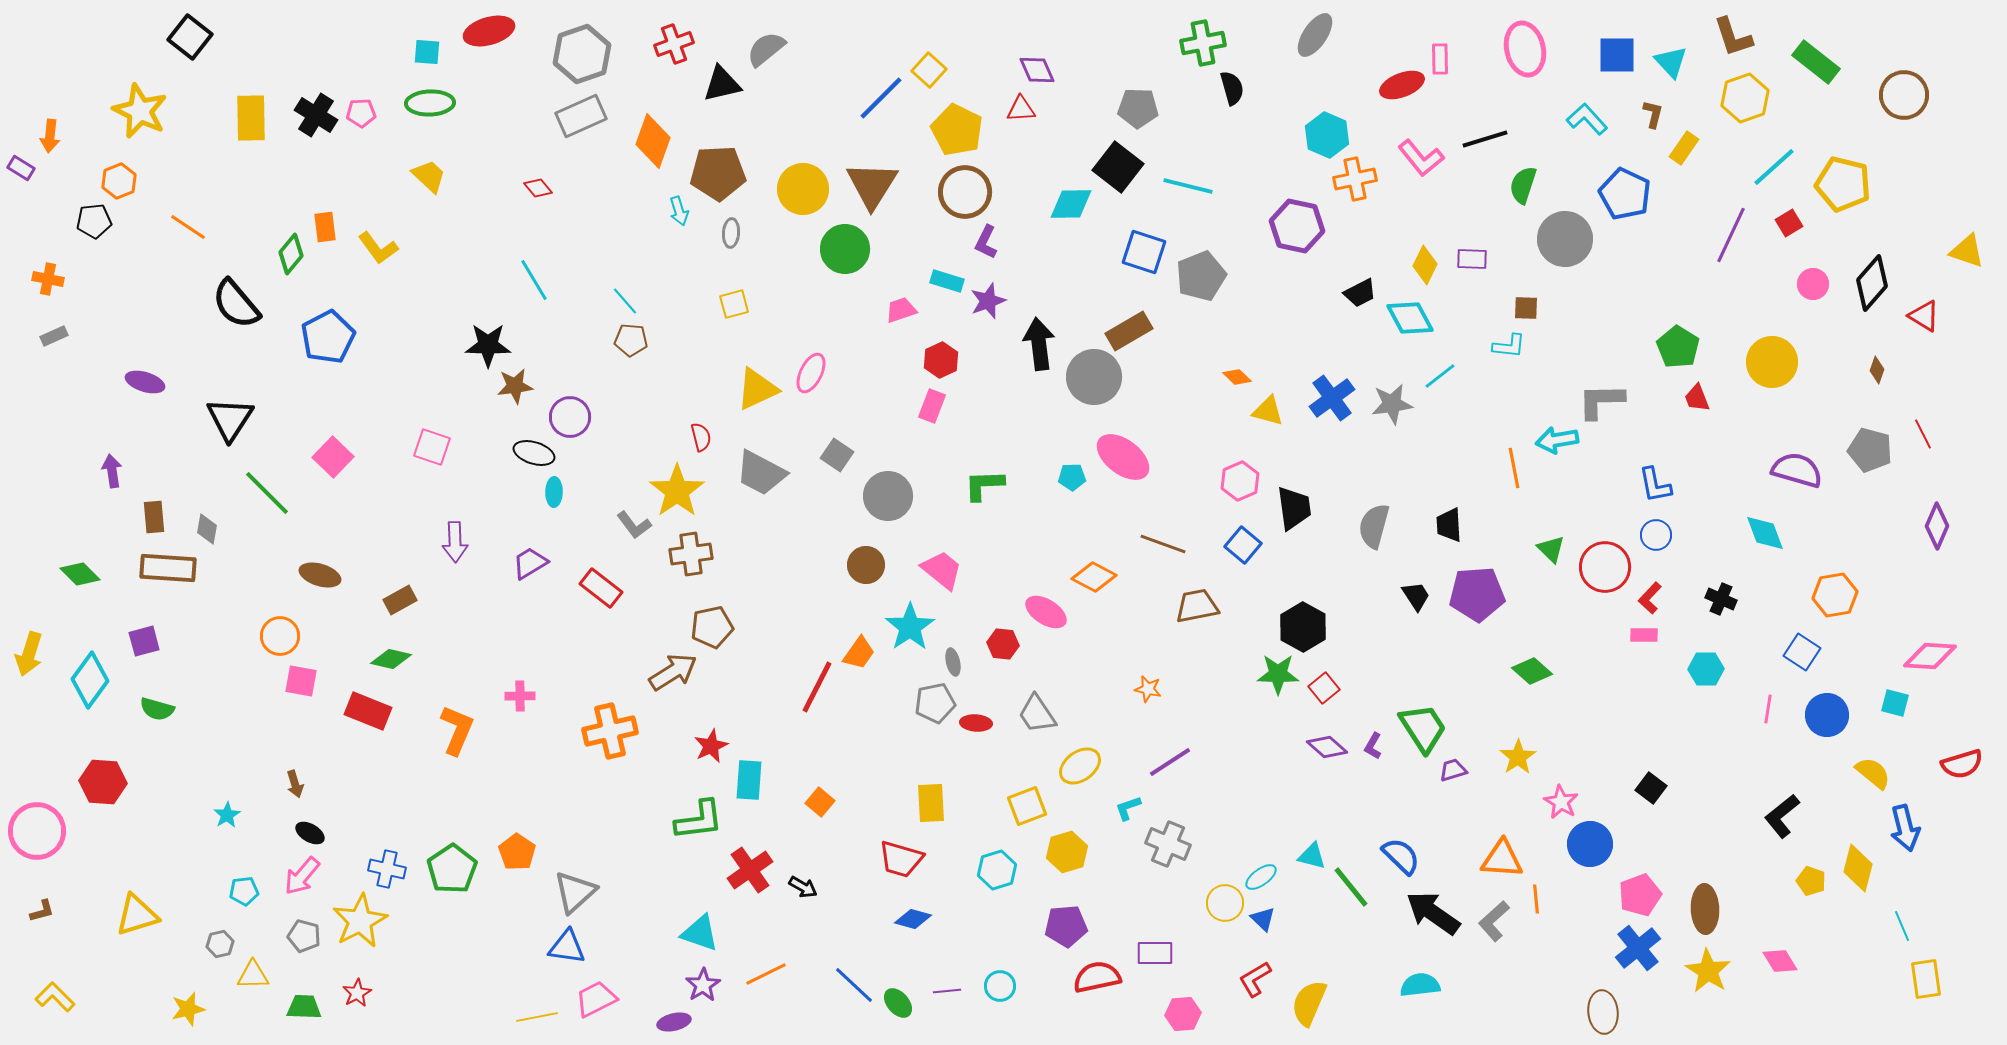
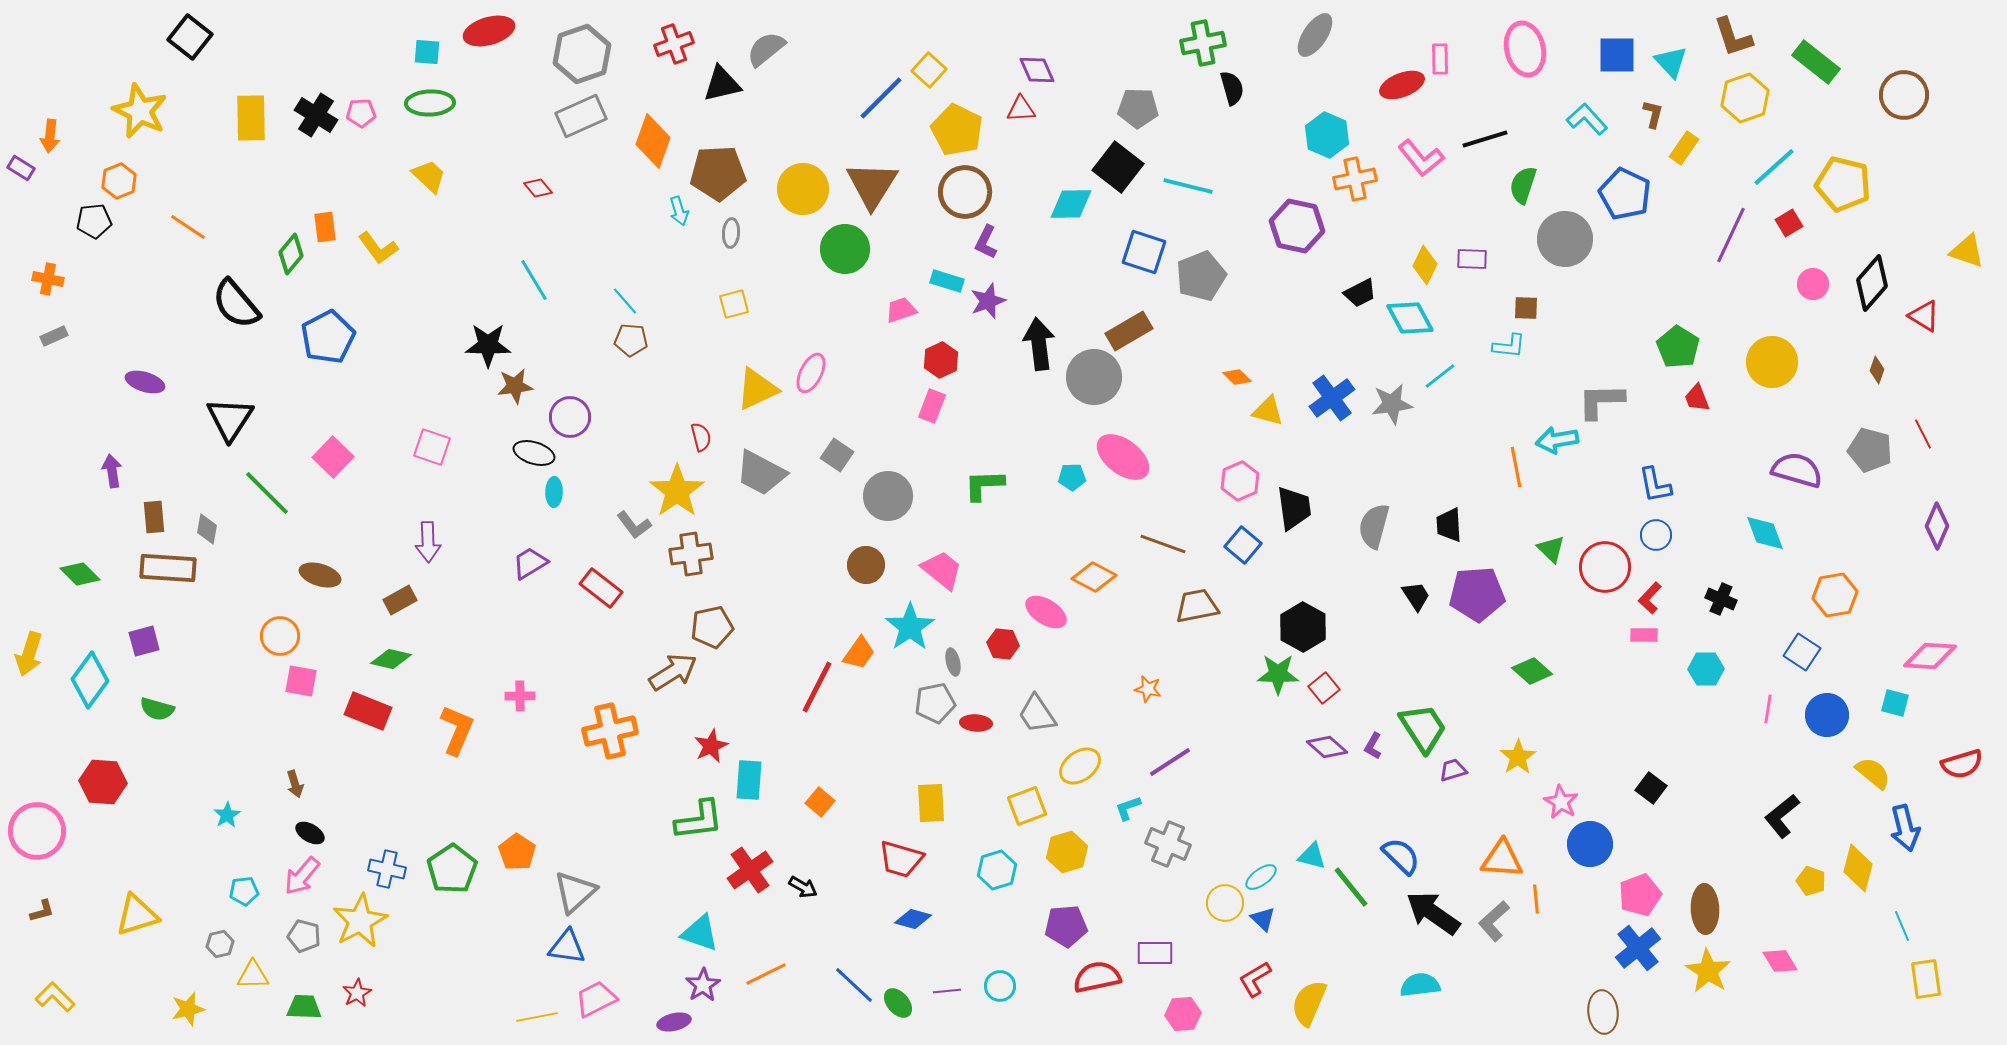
orange line at (1514, 468): moved 2 px right, 1 px up
purple arrow at (455, 542): moved 27 px left
